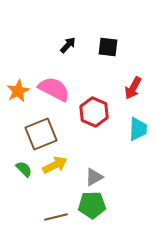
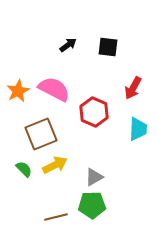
black arrow: rotated 12 degrees clockwise
